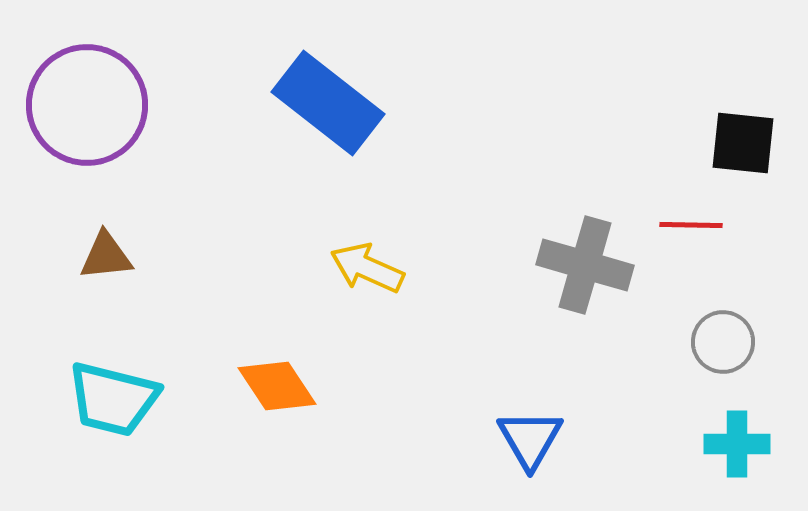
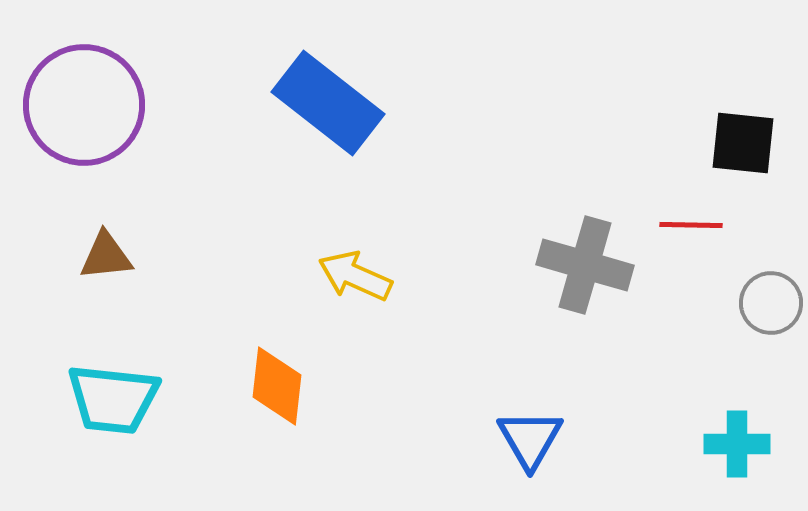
purple circle: moved 3 px left
yellow arrow: moved 12 px left, 8 px down
gray circle: moved 48 px right, 39 px up
orange diamond: rotated 40 degrees clockwise
cyan trapezoid: rotated 8 degrees counterclockwise
